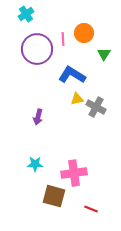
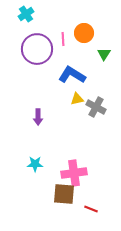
purple arrow: rotated 14 degrees counterclockwise
brown square: moved 10 px right, 2 px up; rotated 10 degrees counterclockwise
